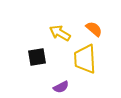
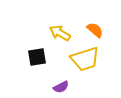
orange semicircle: moved 1 px right, 1 px down
yellow trapezoid: rotated 104 degrees counterclockwise
